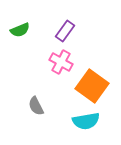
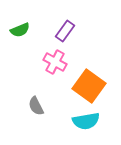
pink cross: moved 6 px left
orange square: moved 3 px left
